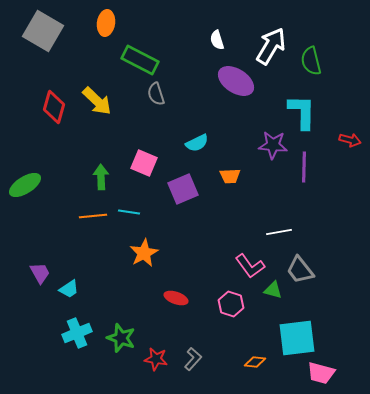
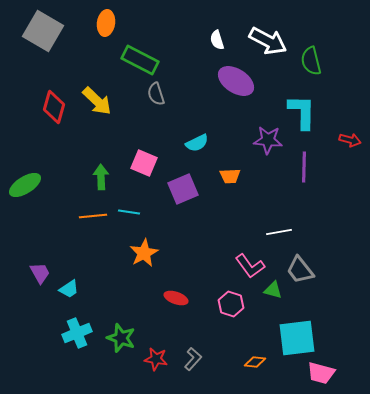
white arrow: moved 3 px left, 5 px up; rotated 87 degrees clockwise
purple star: moved 5 px left, 5 px up
